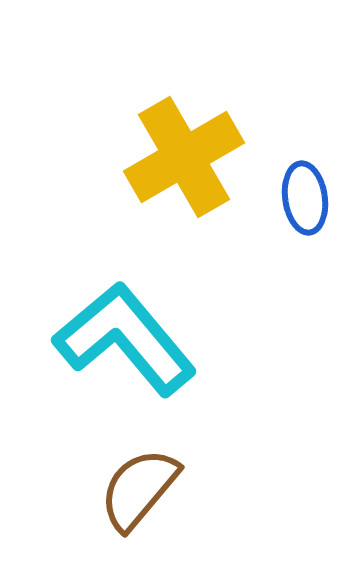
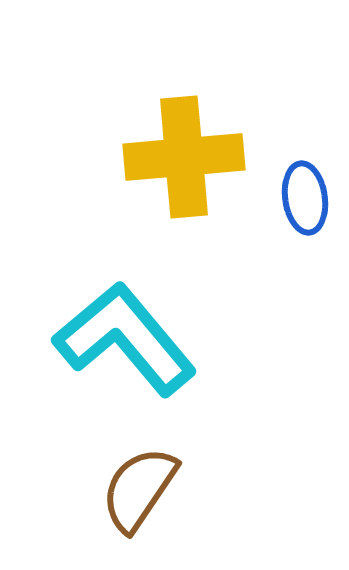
yellow cross: rotated 25 degrees clockwise
brown semicircle: rotated 6 degrees counterclockwise
